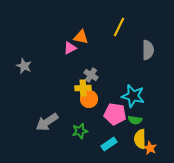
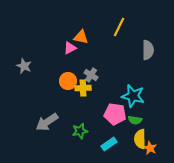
orange circle: moved 21 px left, 18 px up
